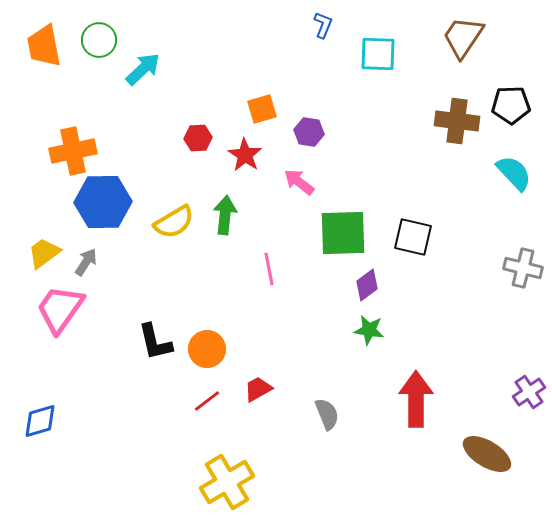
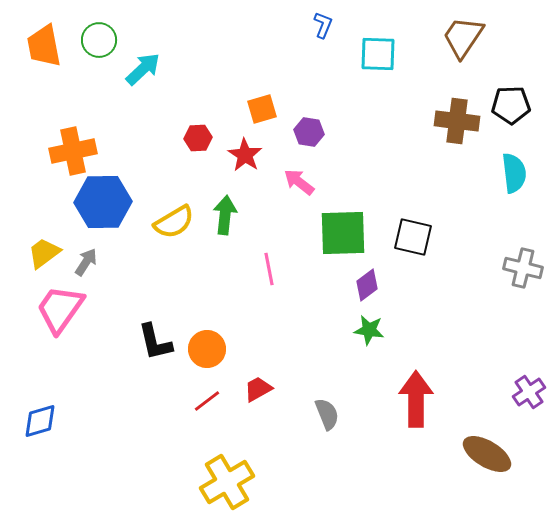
cyan semicircle: rotated 36 degrees clockwise
